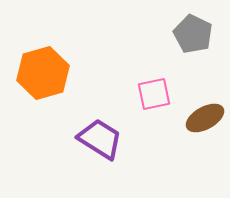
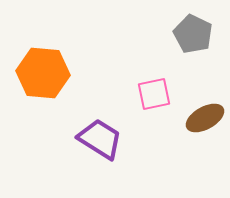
orange hexagon: rotated 21 degrees clockwise
